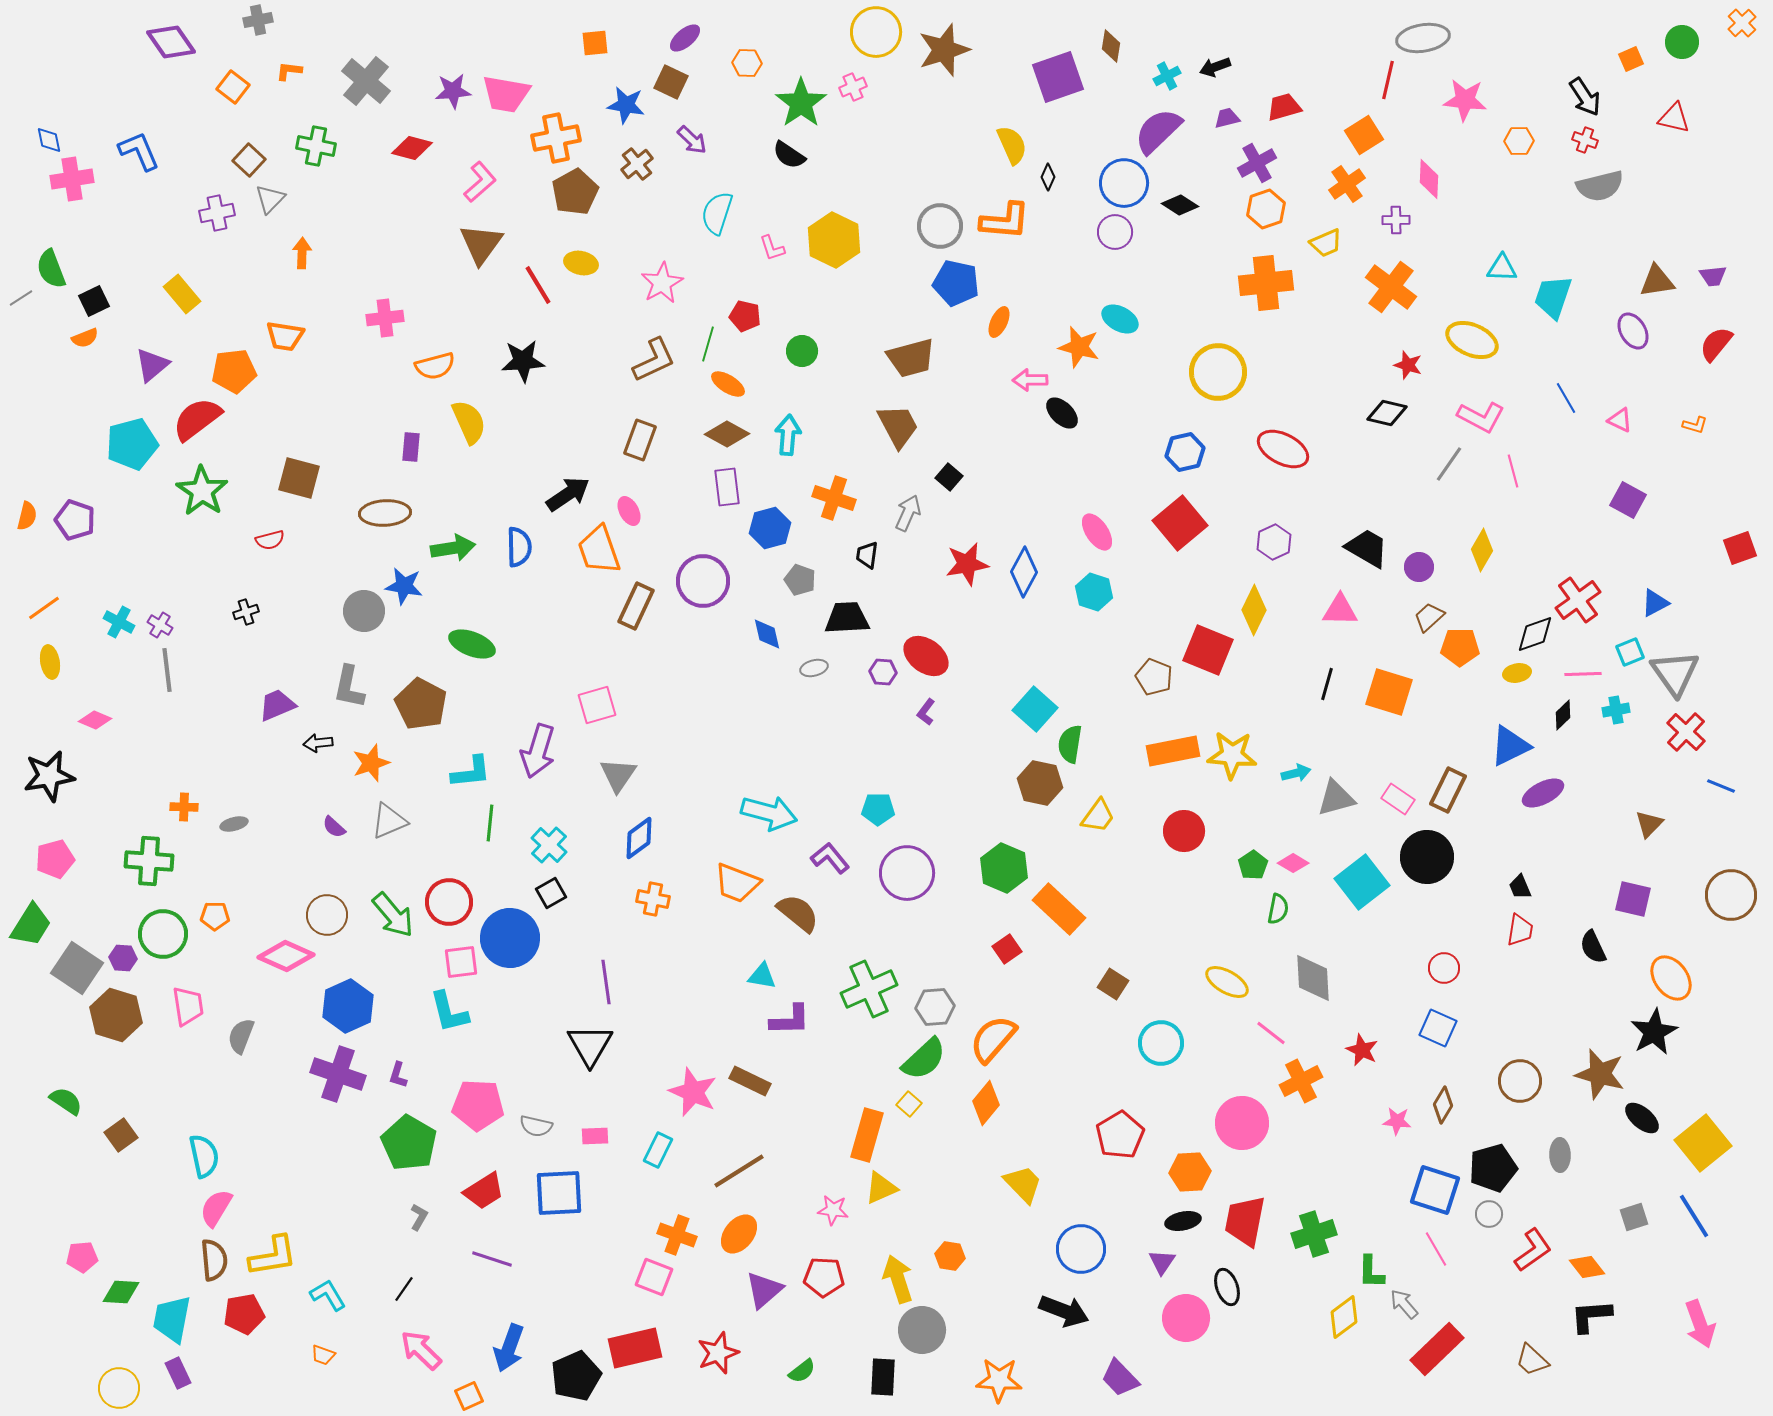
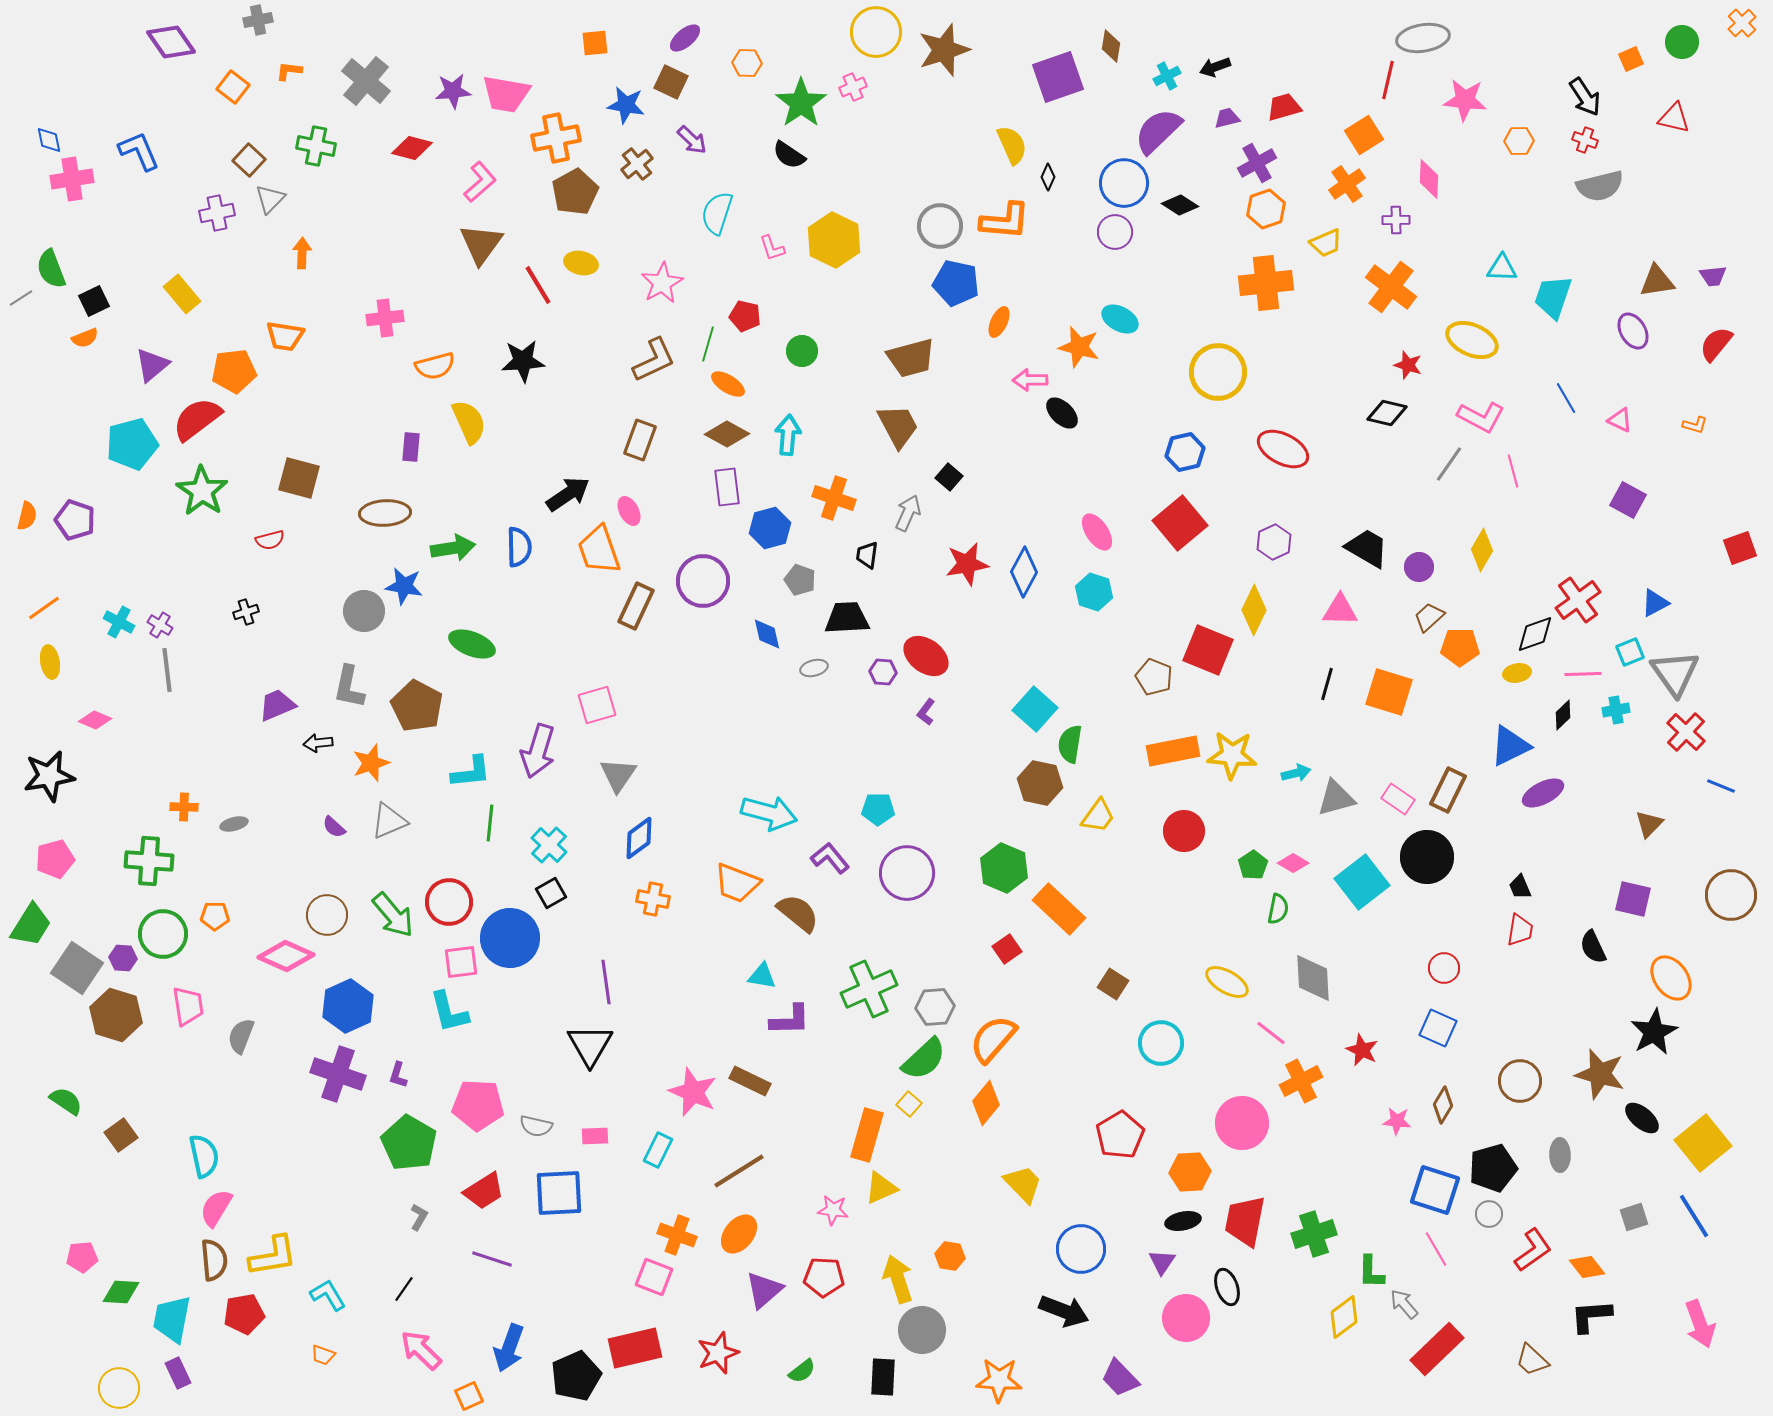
brown pentagon at (421, 704): moved 4 px left, 2 px down
